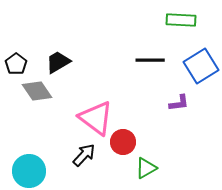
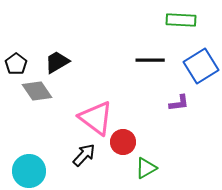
black trapezoid: moved 1 px left
